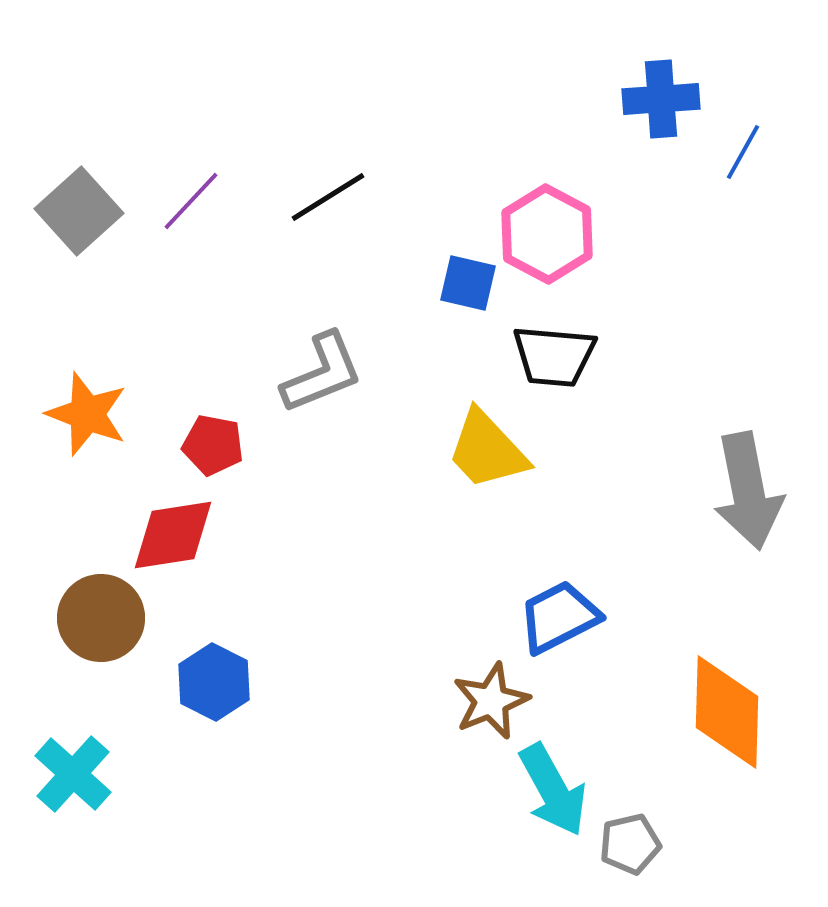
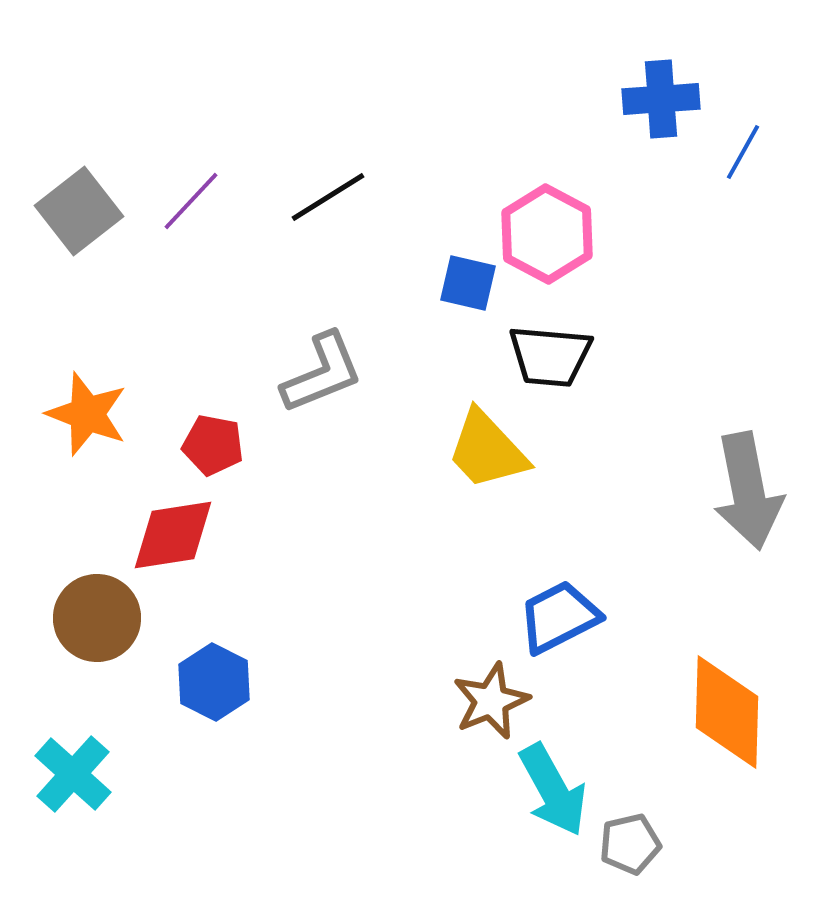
gray square: rotated 4 degrees clockwise
black trapezoid: moved 4 px left
brown circle: moved 4 px left
